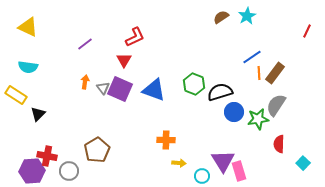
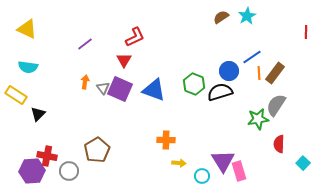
yellow triangle: moved 1 px left, 2 px down
red line: moved 1 px left, 1 px down; rotated 24 degrees counterclockwise
blue circle: moved 5 px left, 41 px up
